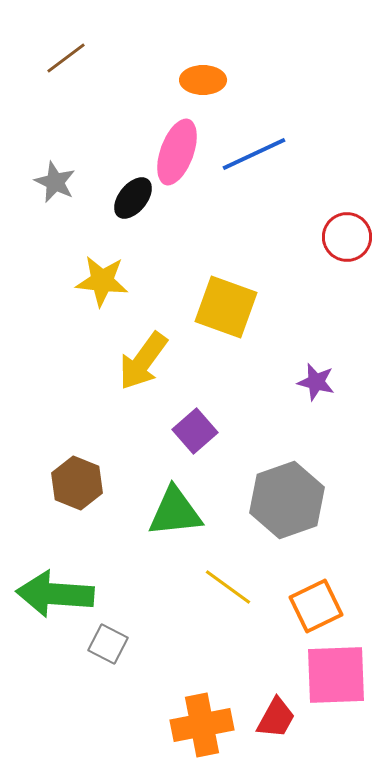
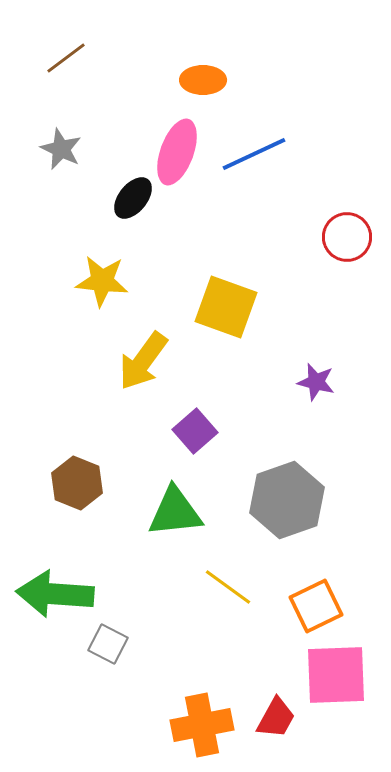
gray star: moved 6 px right, 33 px up
